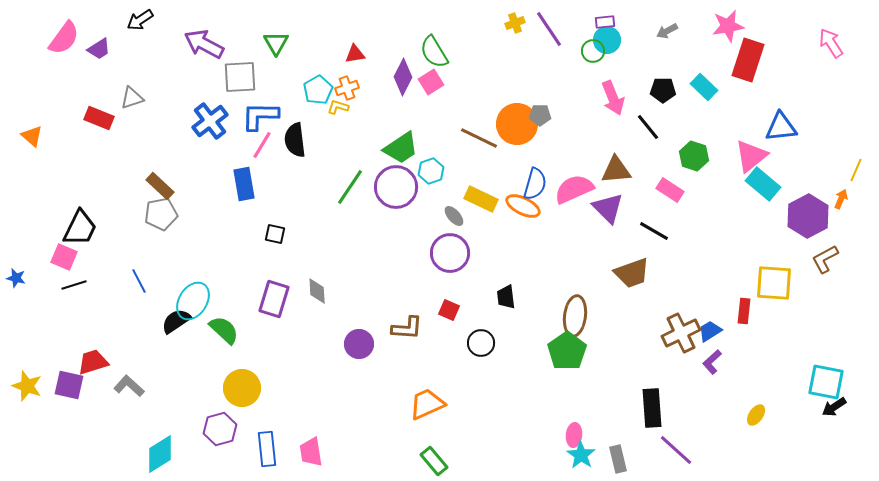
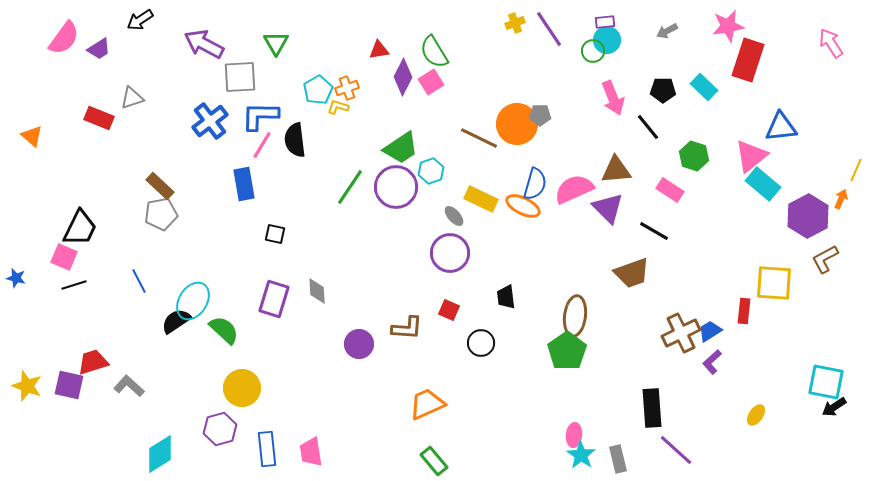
red triangle at (355, 54): moved 24 px right, 4 px up
